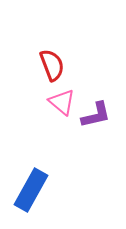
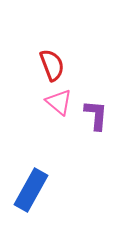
pink triangle: moved 3 px left
purple L-shape: rotated 72 degrees counterclockwise
